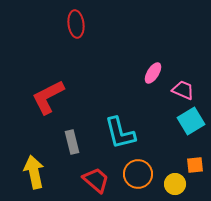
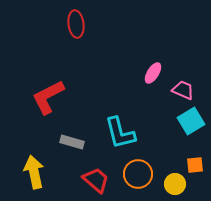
gray rectangle: rotated 60 degrees counterclockwise
